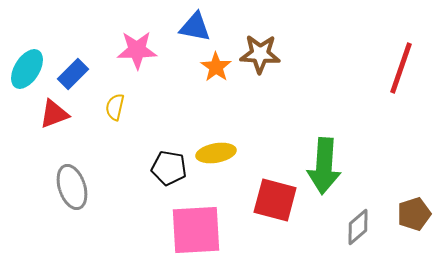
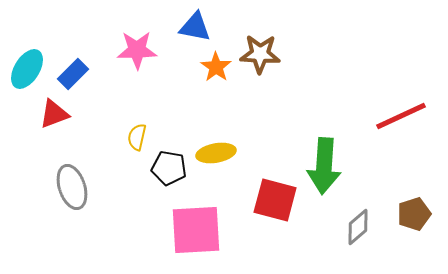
red line: moved 48 px down; rotated 46 degrees clockwise
yellow semicircle: moved 22 px right, 30 px down
